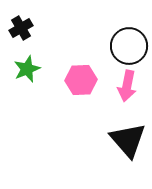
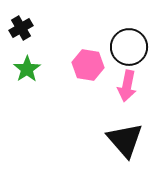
black circle: moved 1 px down
green star: rotated 12 degrees counterclockwise
pink hexagon: moved 7 px right, 15 px up; rotated 12 degrees clockwise
black triangle: moved 3 px left
